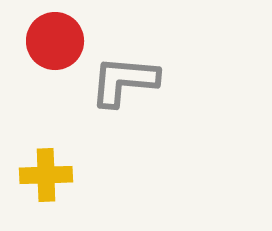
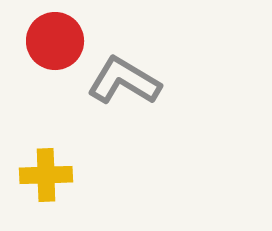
gray L-shape: rotated 26 degrees clockwise
